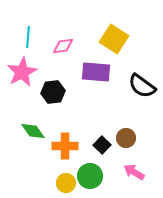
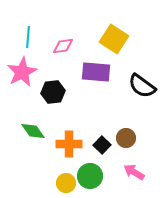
orange cross: moved 4 px right, 2 px up
